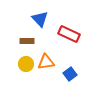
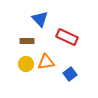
red rectangle: moved 2 px left, 3 px down
